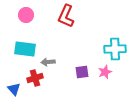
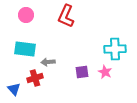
pink star: rotated 24 degrees counterclockwise
